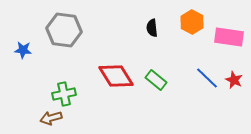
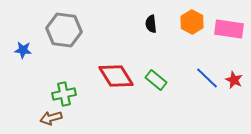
black semicircle: moved 1 px left, 4 px up
pink rectangle: moved 8 px up
